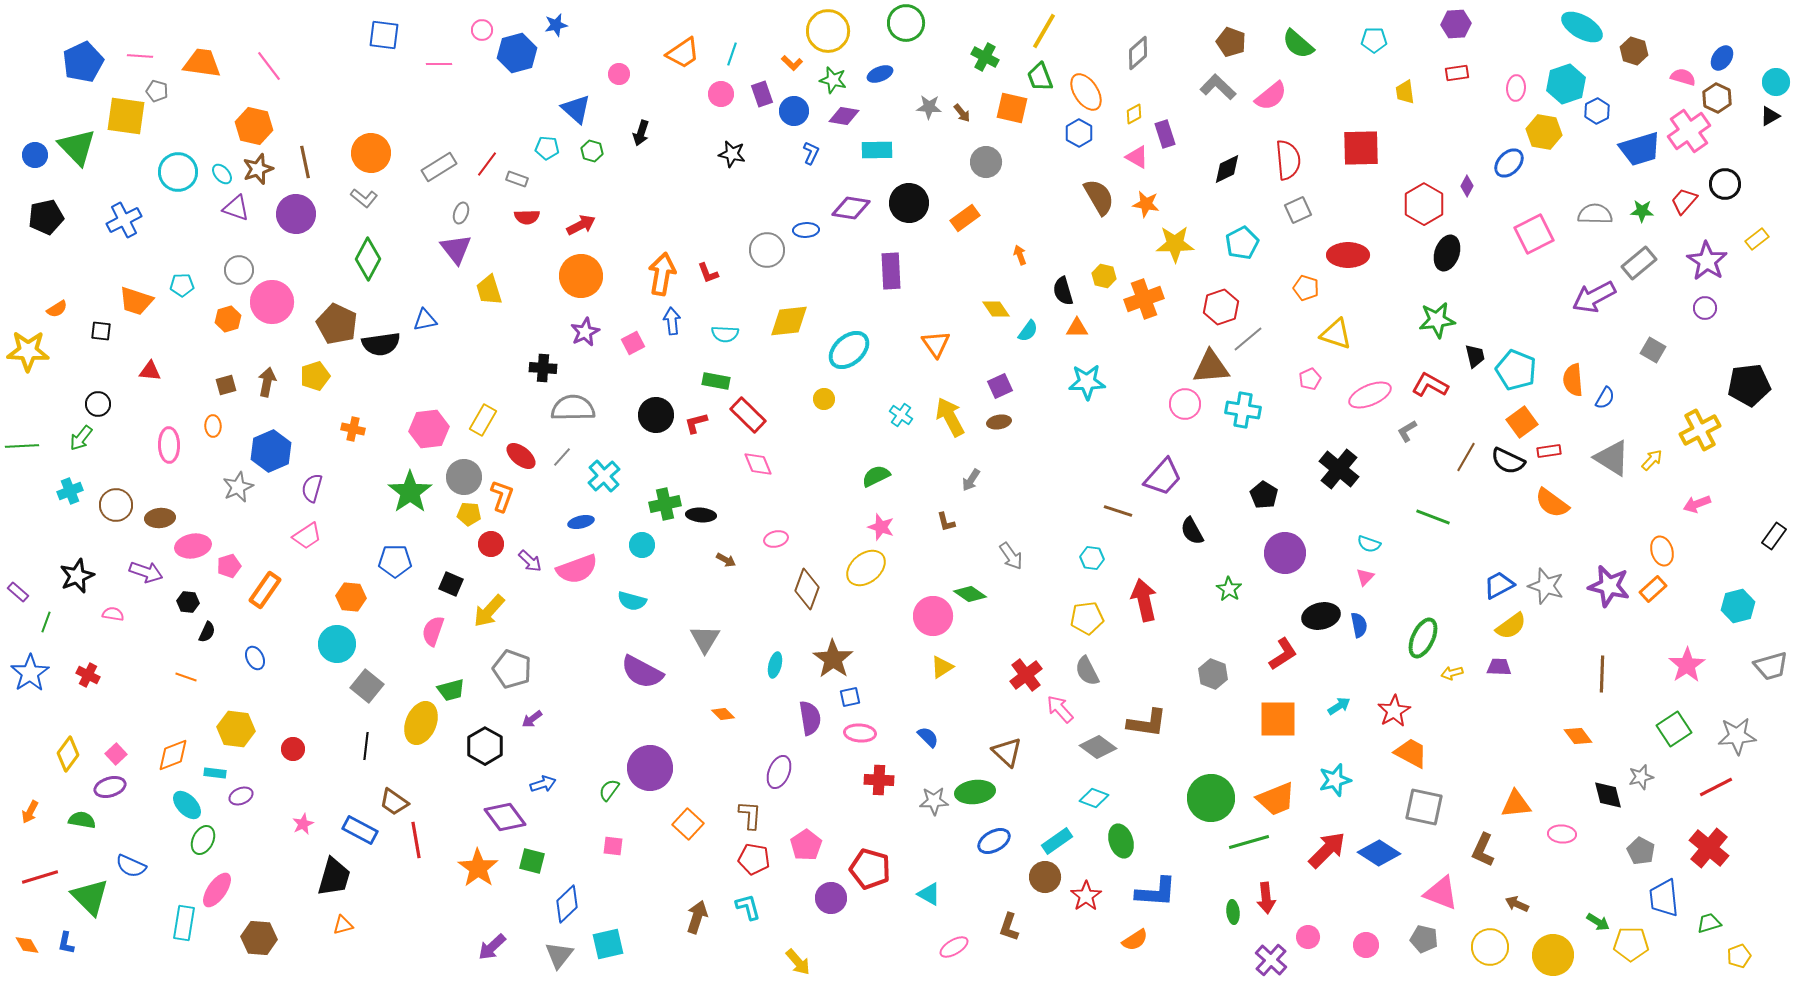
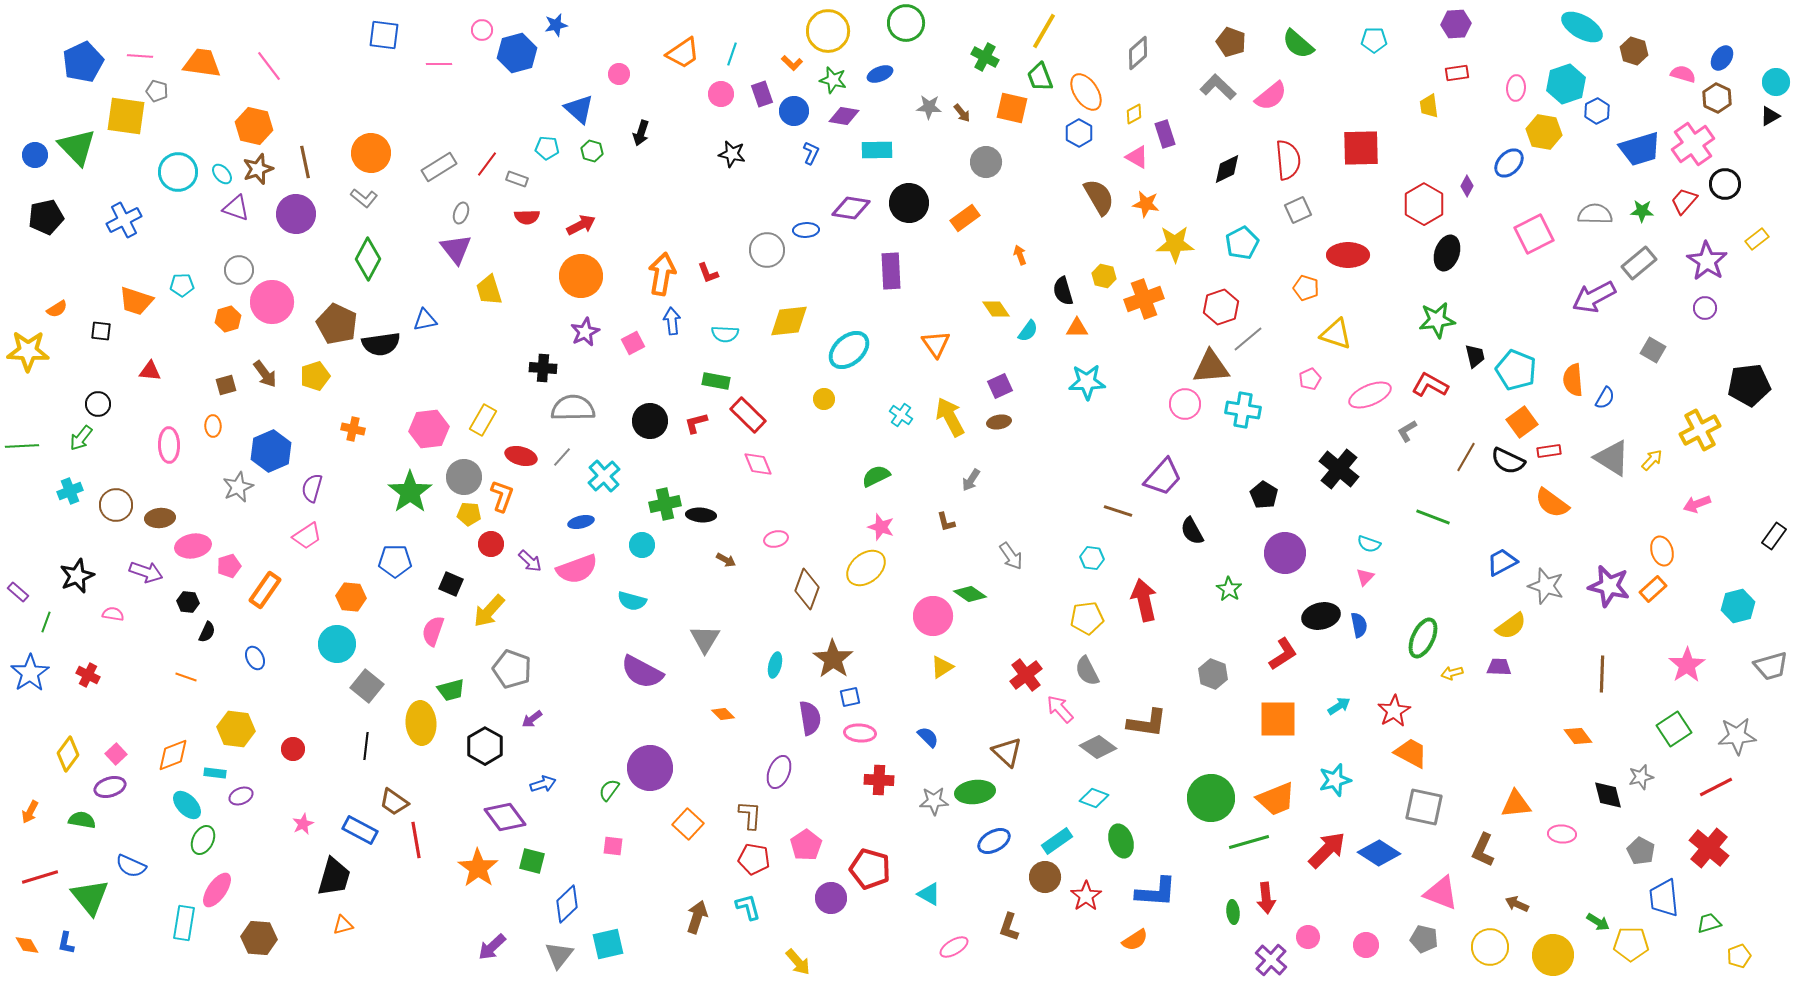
pink semicircle at (1683, 77): moved 3 px up
yellow trapezoid at (1405, 92): moved 24 px right, 14 px down
blue triangle at (576, 109): moved 3 px right
pink cross at (1689, 131): moved 4 px right, 13 px down
brown arrow at (267, 382): moved 2 px left, 8 px up; rotated 132 degrees clockwise
black circle at (656, 415): moved 6 px left, 6 px down
red ellipse at (521, 456): rotated 24 degrees counterclockwise
blue trapezoid at (1499, 585): moved 3 px right, 23 px up
yellow ellipse at (421, 723): rotated 27 degrees counterclockwise
green triangle at (90, 897): rotated 6 degrees clockwise
